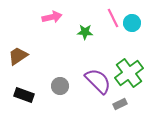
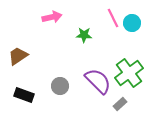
green star: moved 1 px left, 3 px down
gray rectangle: rotated 16 degrees counterclockwise
